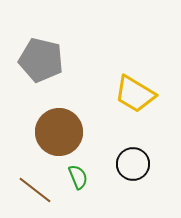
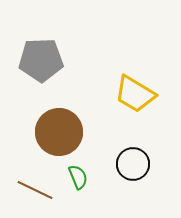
gray pentagon: rotated 15 degrees counterclockwise
brown line: rotated 12 degrees counterclockwise
